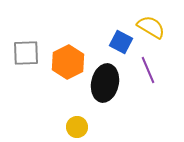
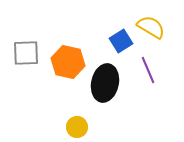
blue square: moved 1 px up; rotated 30 degrees clockwise
orange hexagon: rotated 20 degrees counterclockwise
